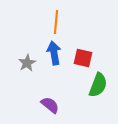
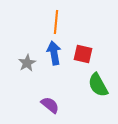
red square: moved 4 px up
green semicircle: rotated 130 degrees clockwise
